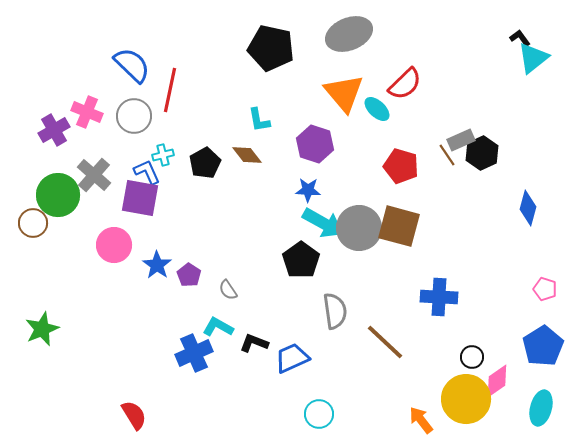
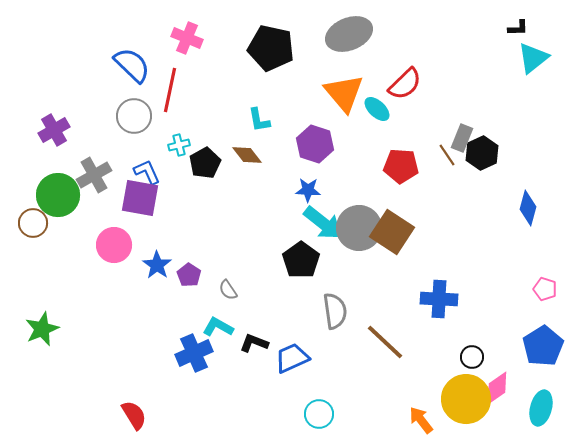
black L-shape at (520, 38): moved 2 px left, 10 px up; rotated 125 degrees clockwise
pink cross at (87, 112): moved 100 px right, 74 px up
gray rectangle at (461, 140): moved 1 px right, 2 px up; rotated 44 degrees counterclockwise
cyan cross at (163, 155): moved 16 px right, 10 px up
red pentagon at (401, 166): rotated 12 degrees counterclockwise
gray cross at (94, 175): rotated 20 degrees clockwise
cyan arrow at (323, 223): rotated 9 degrees clockwise
brown square at (399, 226): moved 7 px left, 6 px down; rotated 18 degrees clockwise
blue cross at (439, 297): moved 2 px down
pink diamond at (497, 381): moved 7 px down
